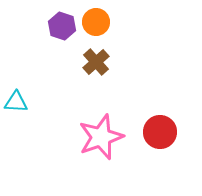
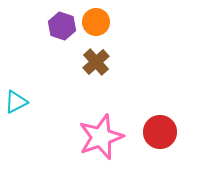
cyan triangle: rotated 30 degrees counterclockwise
